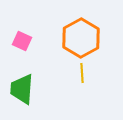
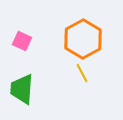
orange hexagon: moved 2 px right, 1 px down
yellow line: rotated 24 degrees counterclockwise
